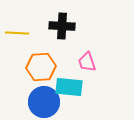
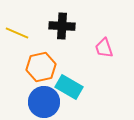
yellow line: rotated 20 degrees clockwise
pink trapezoid: moved 17 px right, 14 px up
orange hexagon: rotated 8 degrees counterclockwise
cyan rectangle: rotated 24 degrees clockwise
